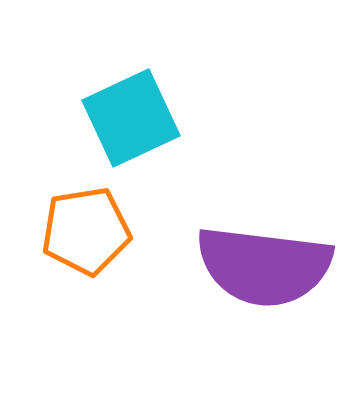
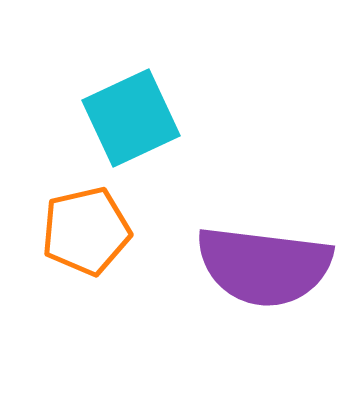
orange pentagon: rotated 4 degrees counterclockwise
